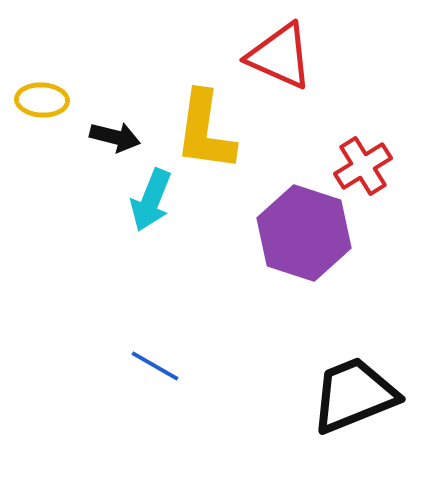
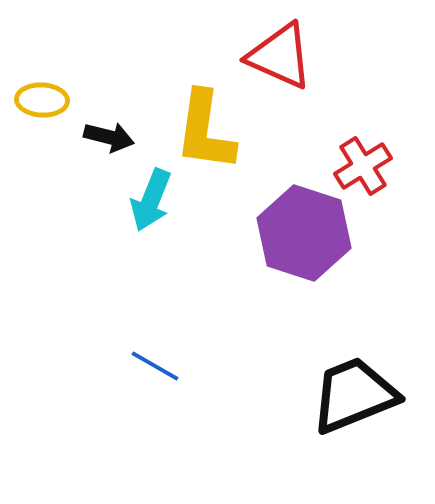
black arrow: moved 6 px left
